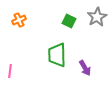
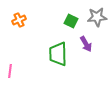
gray star: rotated 24 degrees clockwise
green square: moved 2 px right
green trapezoid: moved 1 px right, 1 px up
purple arrow: moved 1 px right, 24 px up
